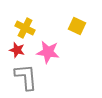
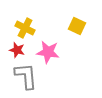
gray L-shape: moved 1 px up
